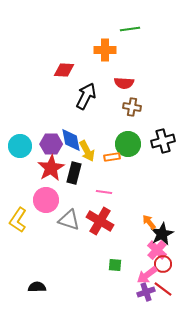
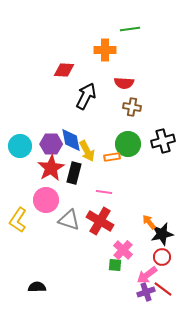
black star: rotated 15 degrees clockwise
pink cross: moved 34 px left
red circle: moved 1 px left, 7 px up
